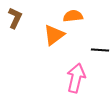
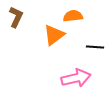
brown L-shape: moved 1 px right, 1 px up
black line: moved 5 px left, 3 px up
pink arrow: rotated 64 degrees clockwise
